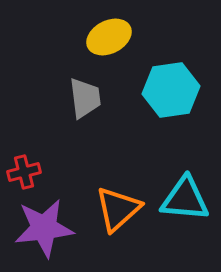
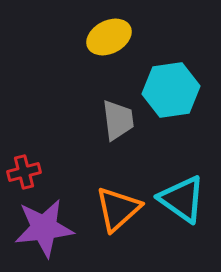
gray trapezoid: moved 33 px right, 22 px down
cyan triangle: moved 3 px left; rotated 30 degrees clockwise
